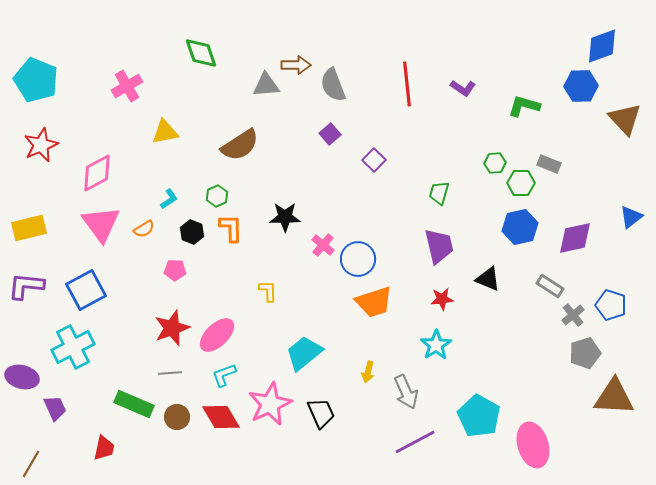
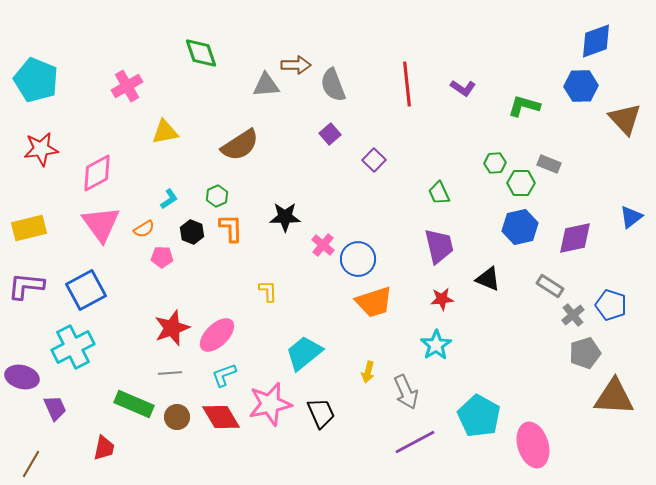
blue diamond at (602, 46): moved 6 px left, 5 px up
red star at (41, 145): moved 4 px down; rotated 16 degrees clockwise
green trapezoid at (439, 193): rotated 40 degrees counterclockwise
pink pentagon at (175, 270): moved 13 px left, 13 px up
pink star at (270, 404): rotated 12 degrees clockwise
